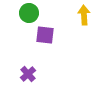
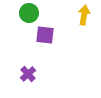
yellow arrow: rotated 12 degrees clockwise
